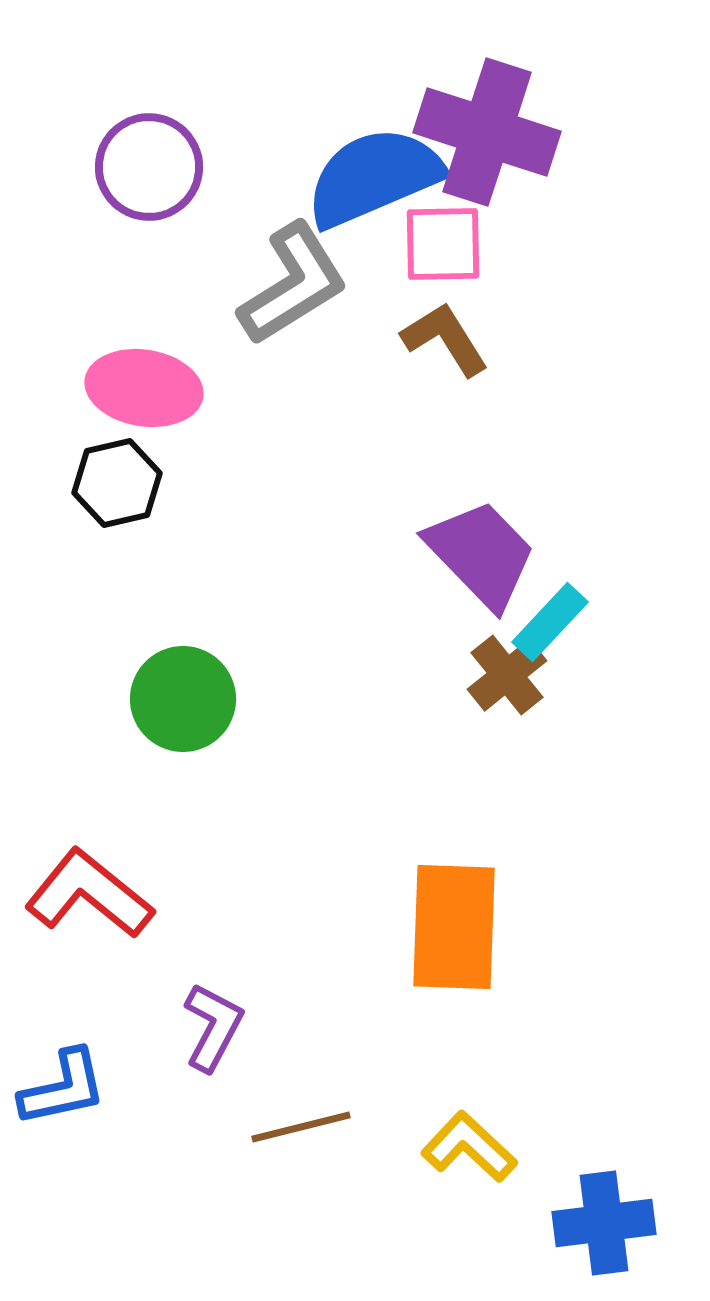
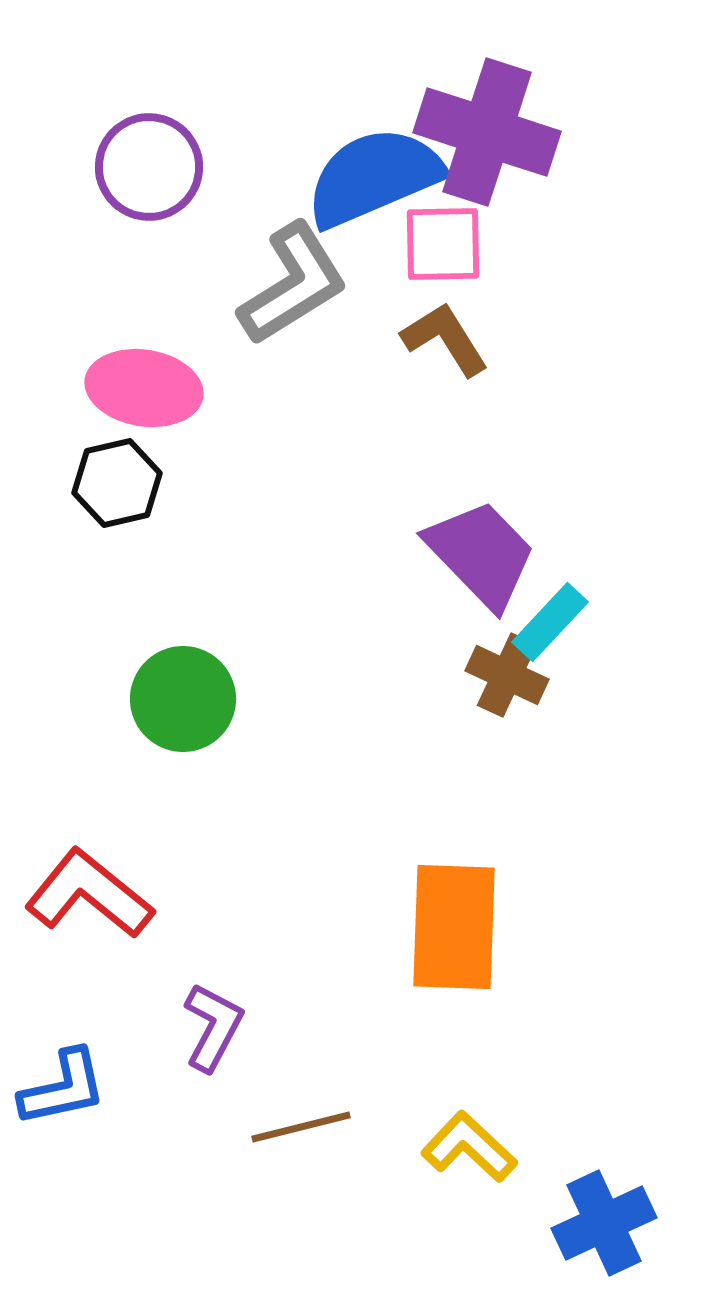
brown cross: rotated 26 degrees counterclockwise
blue cross: rotated 18 degrees counterclockwise
